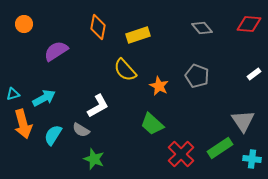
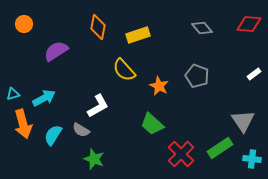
yellow semicircle: moved 1 px left
